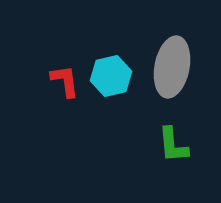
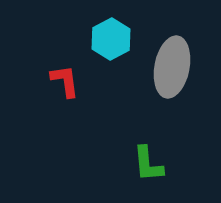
cyan hexagon: moved 37 px up; rotated 15 degrees counterclockwise
green L-shape: moved 25 px left, 19 px down
